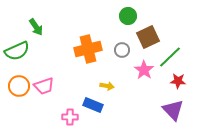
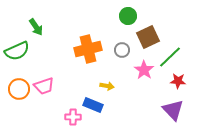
orange circle: moved 3 px down
pink cross: moved 3 px right
